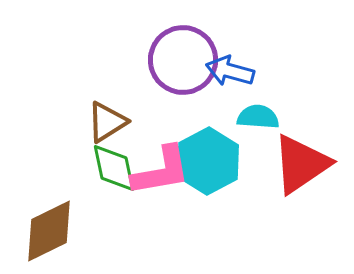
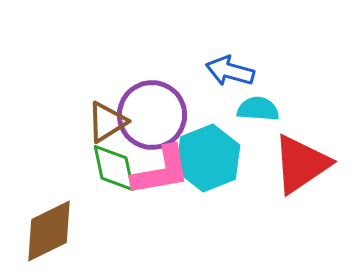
purple circle: moved 31 px left, 55 px down
cyan semicircle: moved 8 px up
cyan hexagon: moved 3 px up; rotated 6 degrees clockwise
